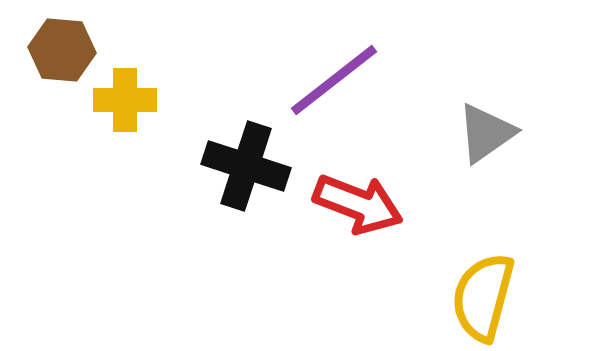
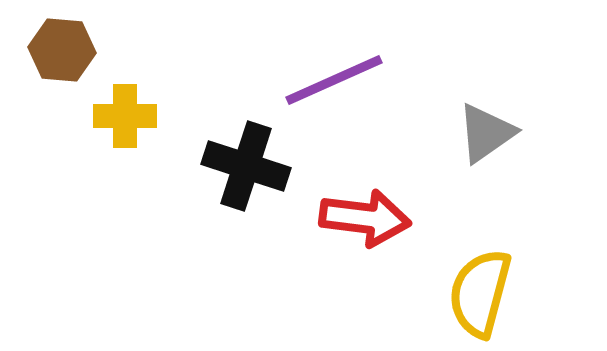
purple line: rotated 14 degrees clockwise
yellow cross: moved 16 px down
red arrow: moved 7 px right, 14 px down; rotated 14 degrees counterclockwise
yellow semicircle: moved 3 px left, 4 px up
